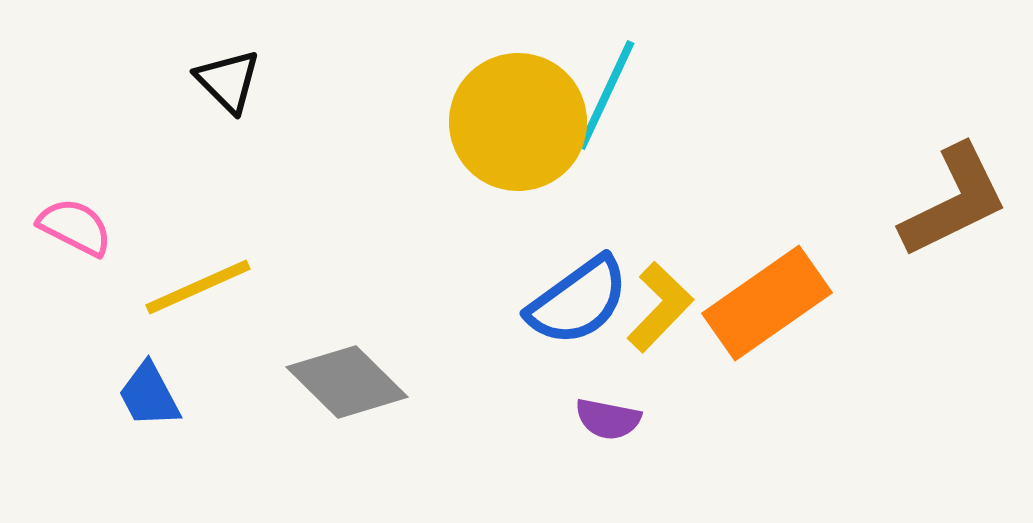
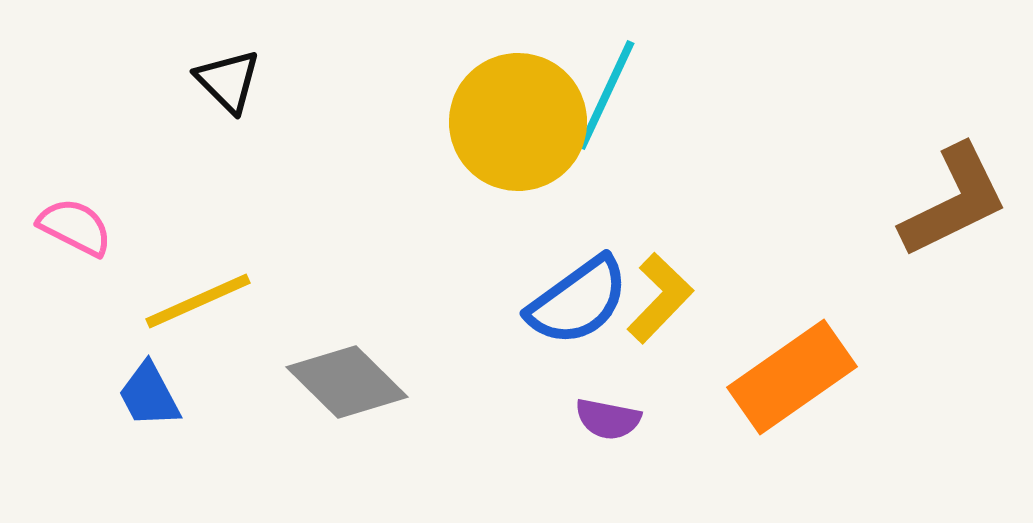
yellow line: moved 14 px down
orange rectangle: moved 25 px right, 74 px down
yellow L-shape: moved 9 px up
